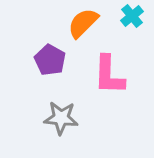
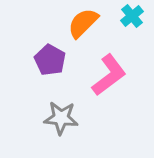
pink L-shape: rotated 129 degrees counterclockwise
